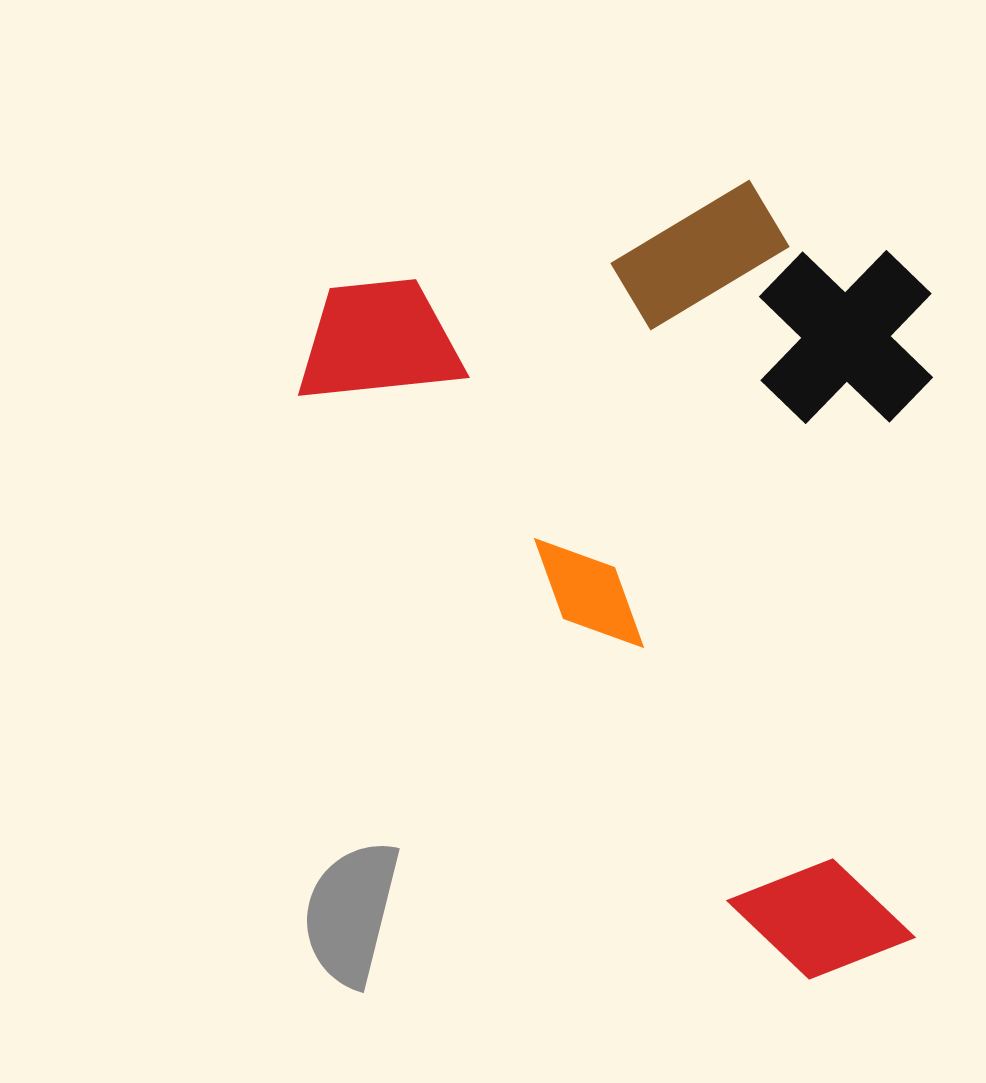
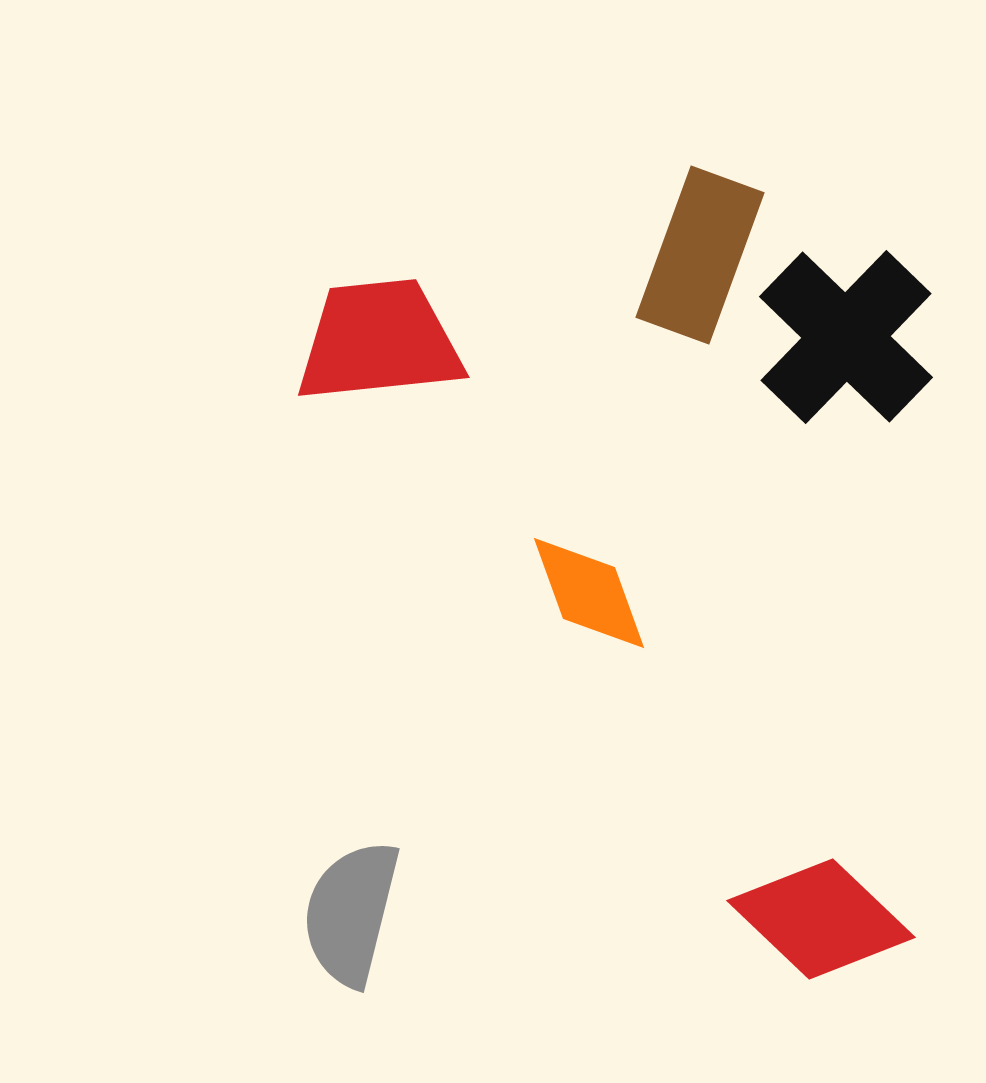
brown rectangle: rotated 39 degrees counterclockwise
